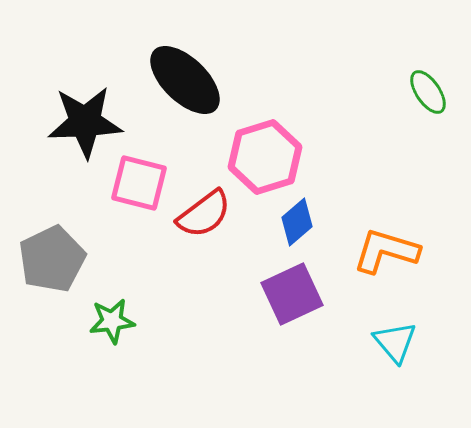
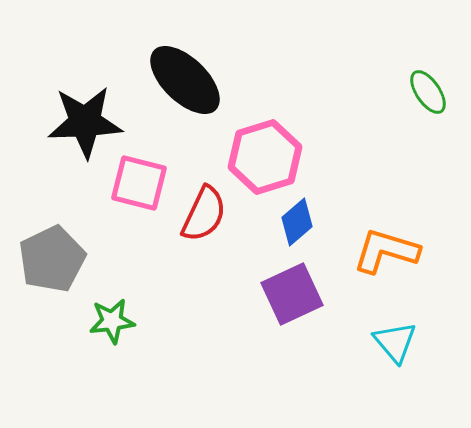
red semicircle: rotated 28 degrees counterclockwise
